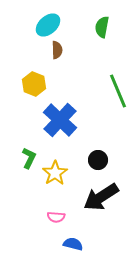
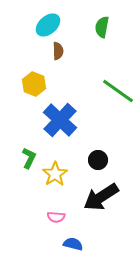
brown semicircle: moved 1 px right, 1 px down
green line: rotated 32 degrees counterclockwise
yellow star: moved 1 px down
